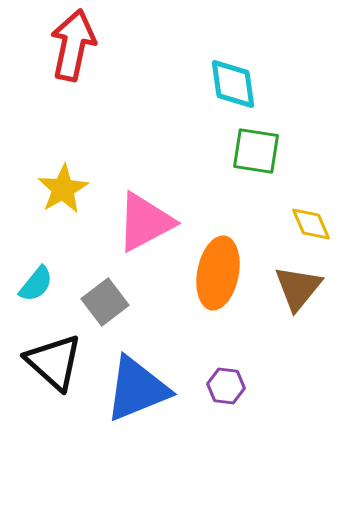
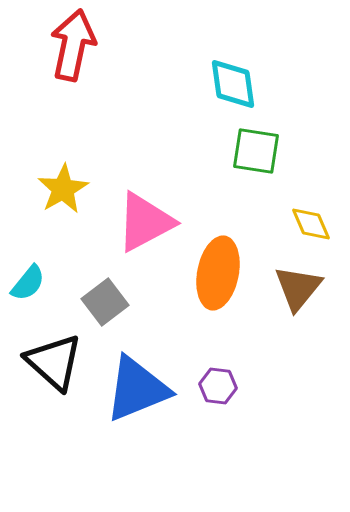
cyan semicircle: moved 8 px left, 1 px up
purple hexagon: moved 8 px left
